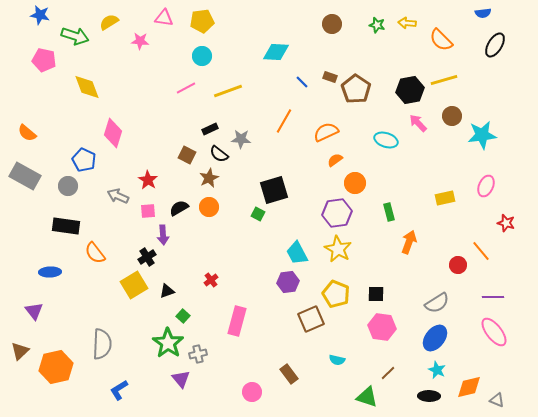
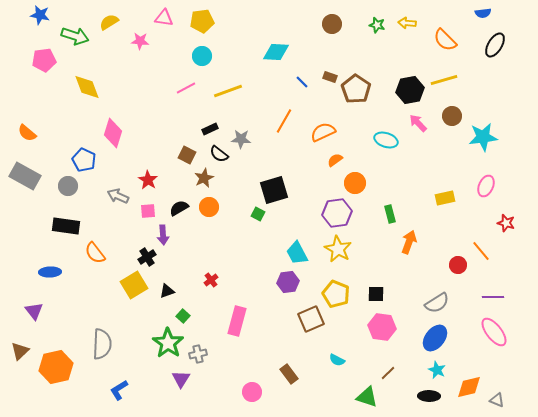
orange semicircle at (441, 40): moved 4 px right
pink pentagon at (44, 60): rotated 20 degrees counterclockwise
orange semicircle at (326, 132): moved 3 px left
cyan star at (482, 135): moved 1 px right, 2 px down
brown star at (209, 178): moved 5 px left
green rectangle at (389, 212): moved 1 px right, 2 px down
cyan semicircle at (337, 360): rotated 14 degrees clockwise
purple triangle at (181, 379): rotated 12 degrees clockwise
